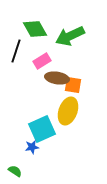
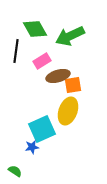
black line: rotated 10 degrees counterclockwise
brown ellipse: moved 1 px right, 2 px up; rotated 25 degrees counterclockwise
orange square: rotated 18 degrees counterclockwise
